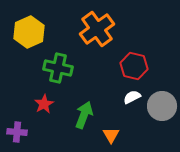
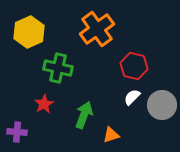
white semicircle: rotated 18 degrees counterclockwise
gray circle: moved 1 px up
orange triangle: rotated 42 degrees clockwise
